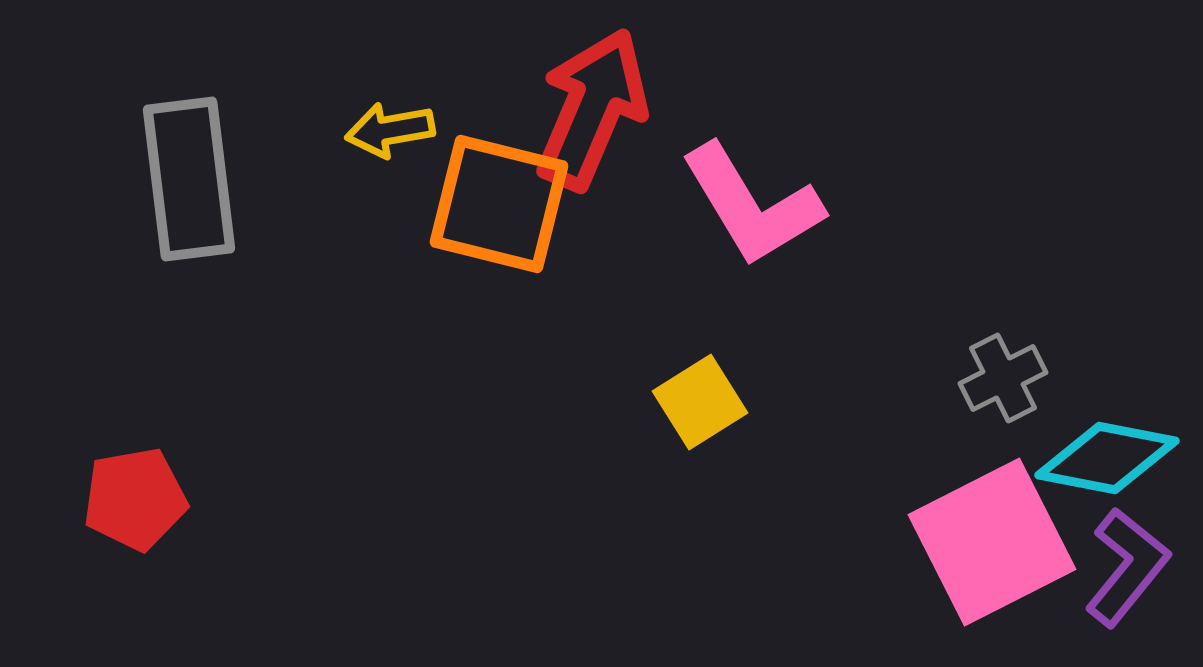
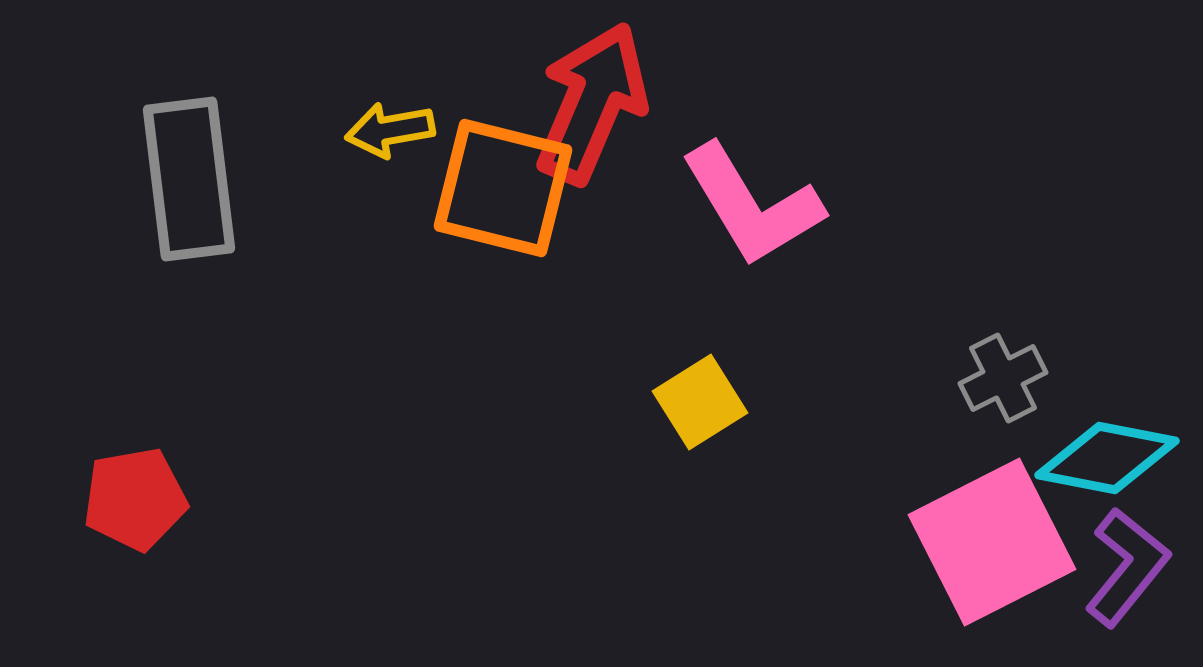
red arrow: moved 6 px up
orange square: moved 4 px right, 16 px up
